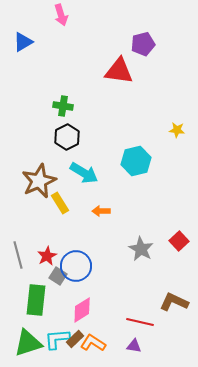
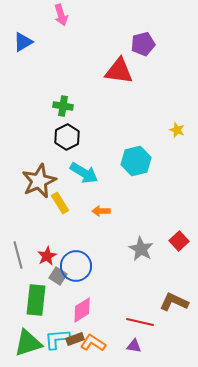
yellow star: rotated 14 degrees clockwise
brown rectangle: rotated 24 degrees clockwise
